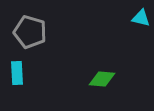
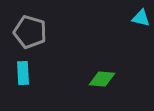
cyan rectangle: moved 6 px right
